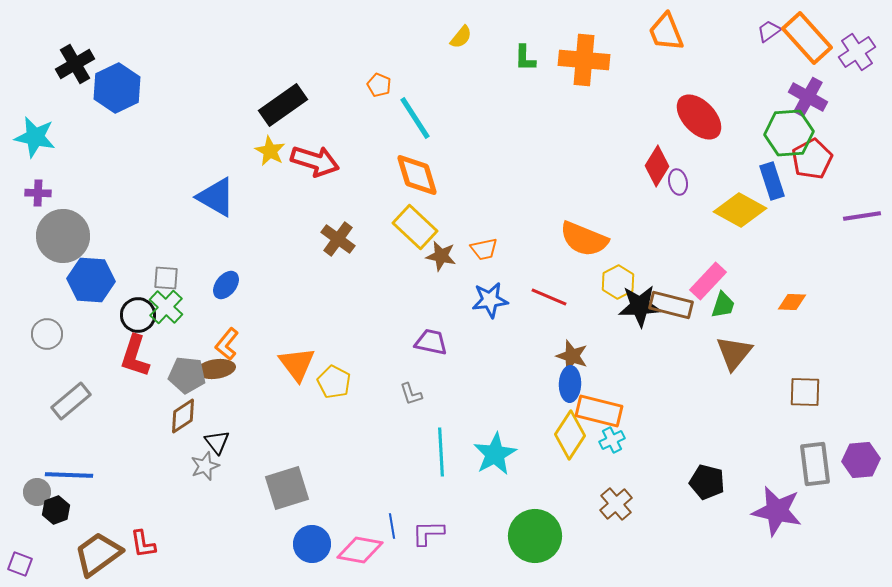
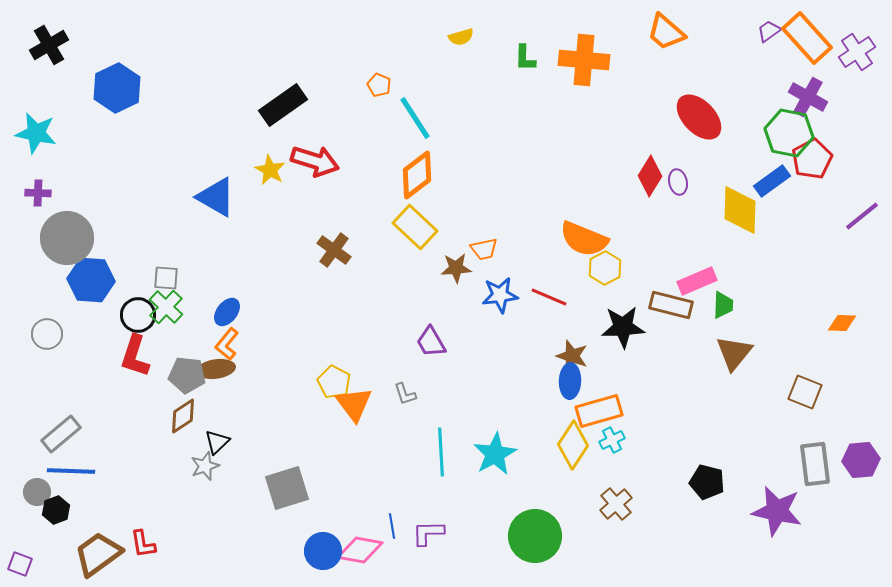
orange trapezoid at (666, 32): rotated 27 degrees counterclockwise
yellow semicircle at (461, 37): rotated 35 degrees clockwise
black cross at (75, 64): moved 26 px left, 19 px up
green hexagon at (789, 133): rotated 15 degrees clockwise
cyan star at (35, 137): moved 1 px right, 4 px up
yellow star at (270, 151): moved 19 px down
red diamond at (657, 166): moved 7 px left, 10 px down
orange diamond at (417, 175): rotated 69 degrees clockwise
blue rectangle at (772, 181): rotated 72 degrees clockwise
yellow diamond at (740, 210): rotated 63 degrees clockwise
purple line at (862, 216): rotated 30 degrees counterclockwise
gray circle at (63, 236): moved 4 px right, 2 px down
brown cross at (338, 239): moved 4 px left, 11 px down
brown star at (441, 256): moved 15 px right, 12 px down; rotated 16 degrees counterclockwise
pink rectangle at (708, 281): moved 11 px left; rotated 24 degrees clockwise
yellow hexagon at (618, 282): moved 13 px left, 14 px up
blue ellipse at (226, 285): moved 1 px right, 27 px down
blue star at (490, 300): moved 10 px right, 5 px up
orange diamond at (792, 302): moved 50 px right, 21 px down
green trapezoid at (723, 305): rotated 16 degrees counterclockwise
black star at (640, 306): moved 17 px left, 21 px down
purple trapezoid at (431, 342): rotated 132 degrees counterclockwise
orange triangle at (297, 364): moved 57 px right, 40 px down
blue ellipse at (570, 384): moved 3 px up
brown square at (805, 392): rotated 20 degrees clockwise
gray L-shape at (411, 394): moved 6 px left
gray rectangle at (71, 401): moved 10 px left, 33 px down
orange rectangle at (599, 411): rotated 30 degrees counterclockwise
yellow diamond at (570, 435): moved 3 px right, 10 px down
black triangle at (217, 442): rotated 24 degrees clockwise
blue line at (69, 475): moved 2 px right, 4 px up
blue circle at (312, 544): moved 11 px right, 7 px down
